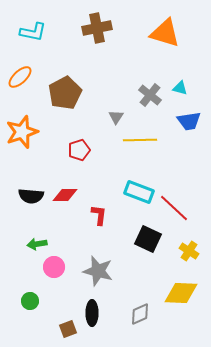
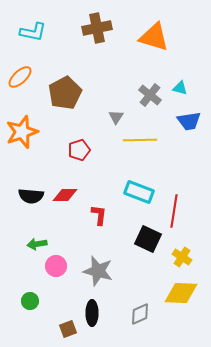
orange triangle: moved 11 px left, 4 px down
red line: moved 3 px down; rotated 56 degrees clockwise
yellow cross: moved 7 px left, 6 px down
pink circle: moved 2 px right, 1 px up
